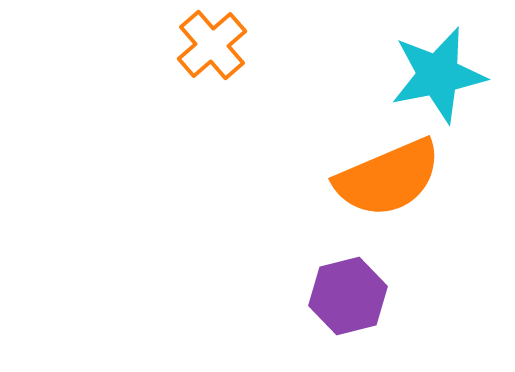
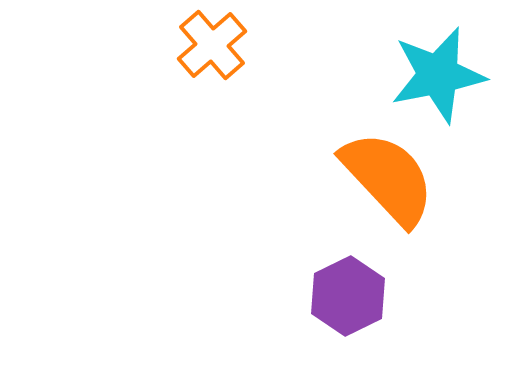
orange semicircle: rotated 110 degrees counterclockwise
purple hexagon: rotated 12 degrees counterclockwise
